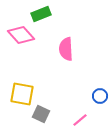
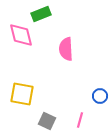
pink diamond: rotated 28 degrees clockwise
gray square: moved 6 px right, 7 px down
pink line: rotated 35 degrees counterclockwise
